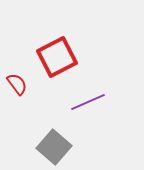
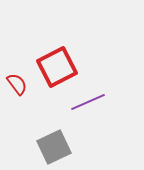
red square: moved 10 px down
gray square: rotated 24 degrees clockwise
